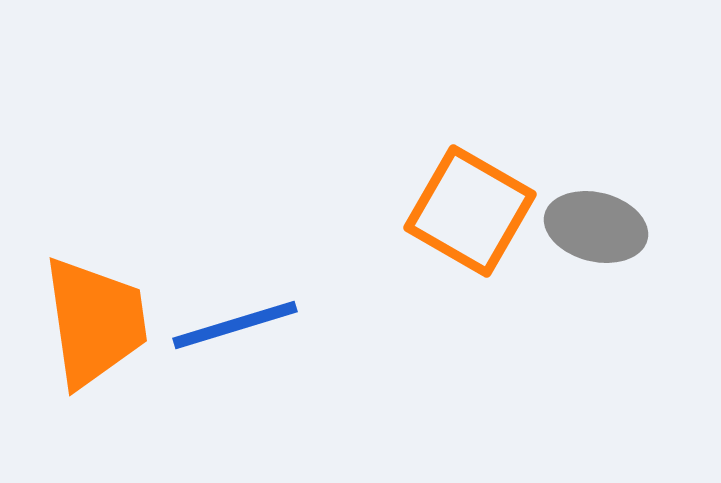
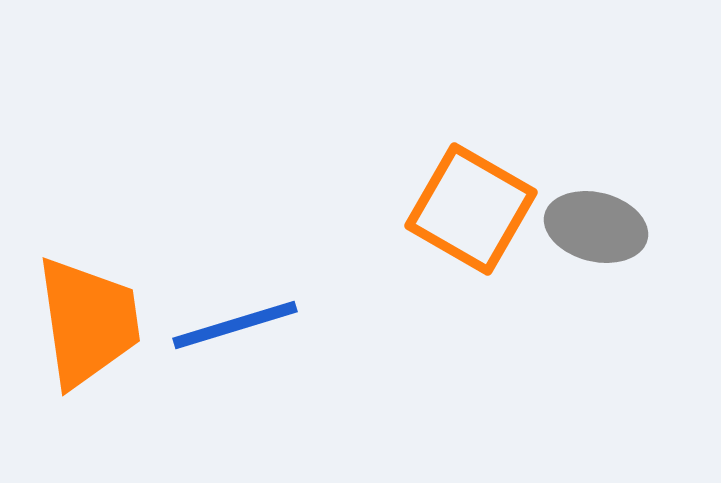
orange square: moved 1 px right, 2 px up
orange trapezoid: moved 7 px left
